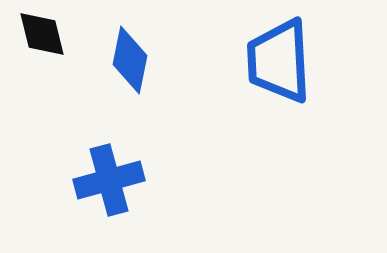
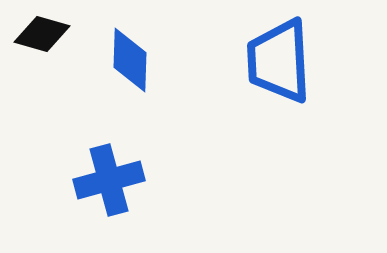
black diamond: rotated 60 degrees counterclockwise
blue diamond: rotated 10 degrees counterclockwise
